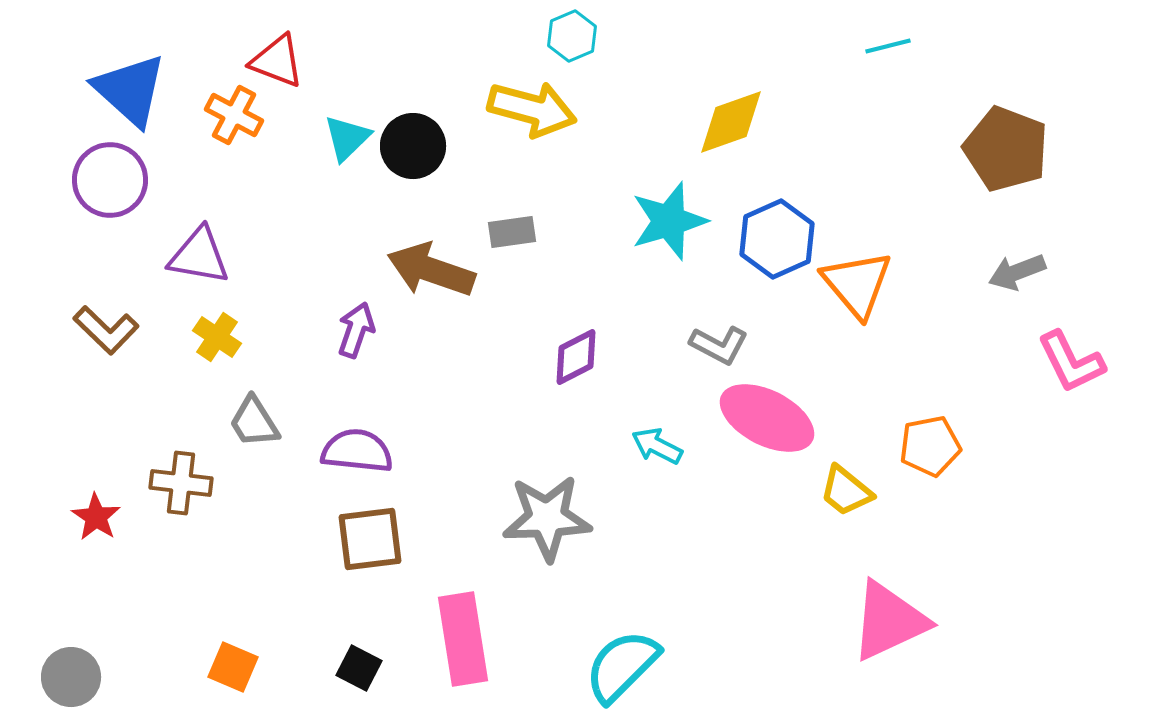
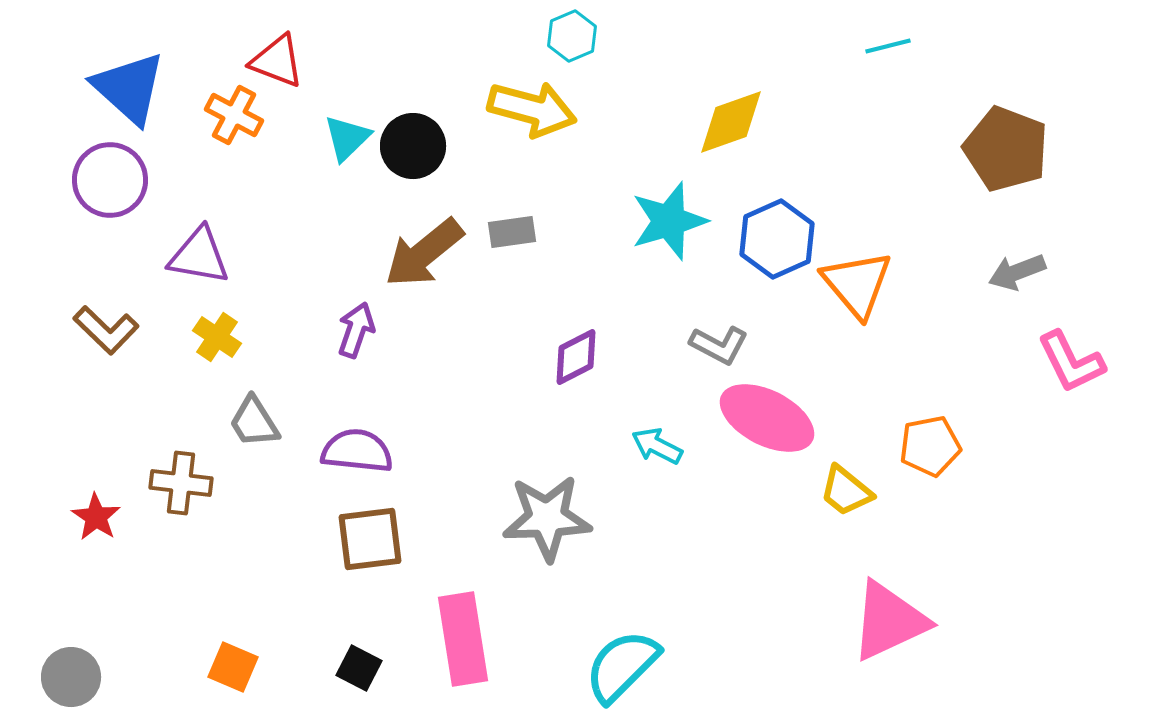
blue triangle: moved 1 px left, 2 px up
brown arrow: moved 7 px left, 17 px up; rotated 58 degrees counterclockwise
